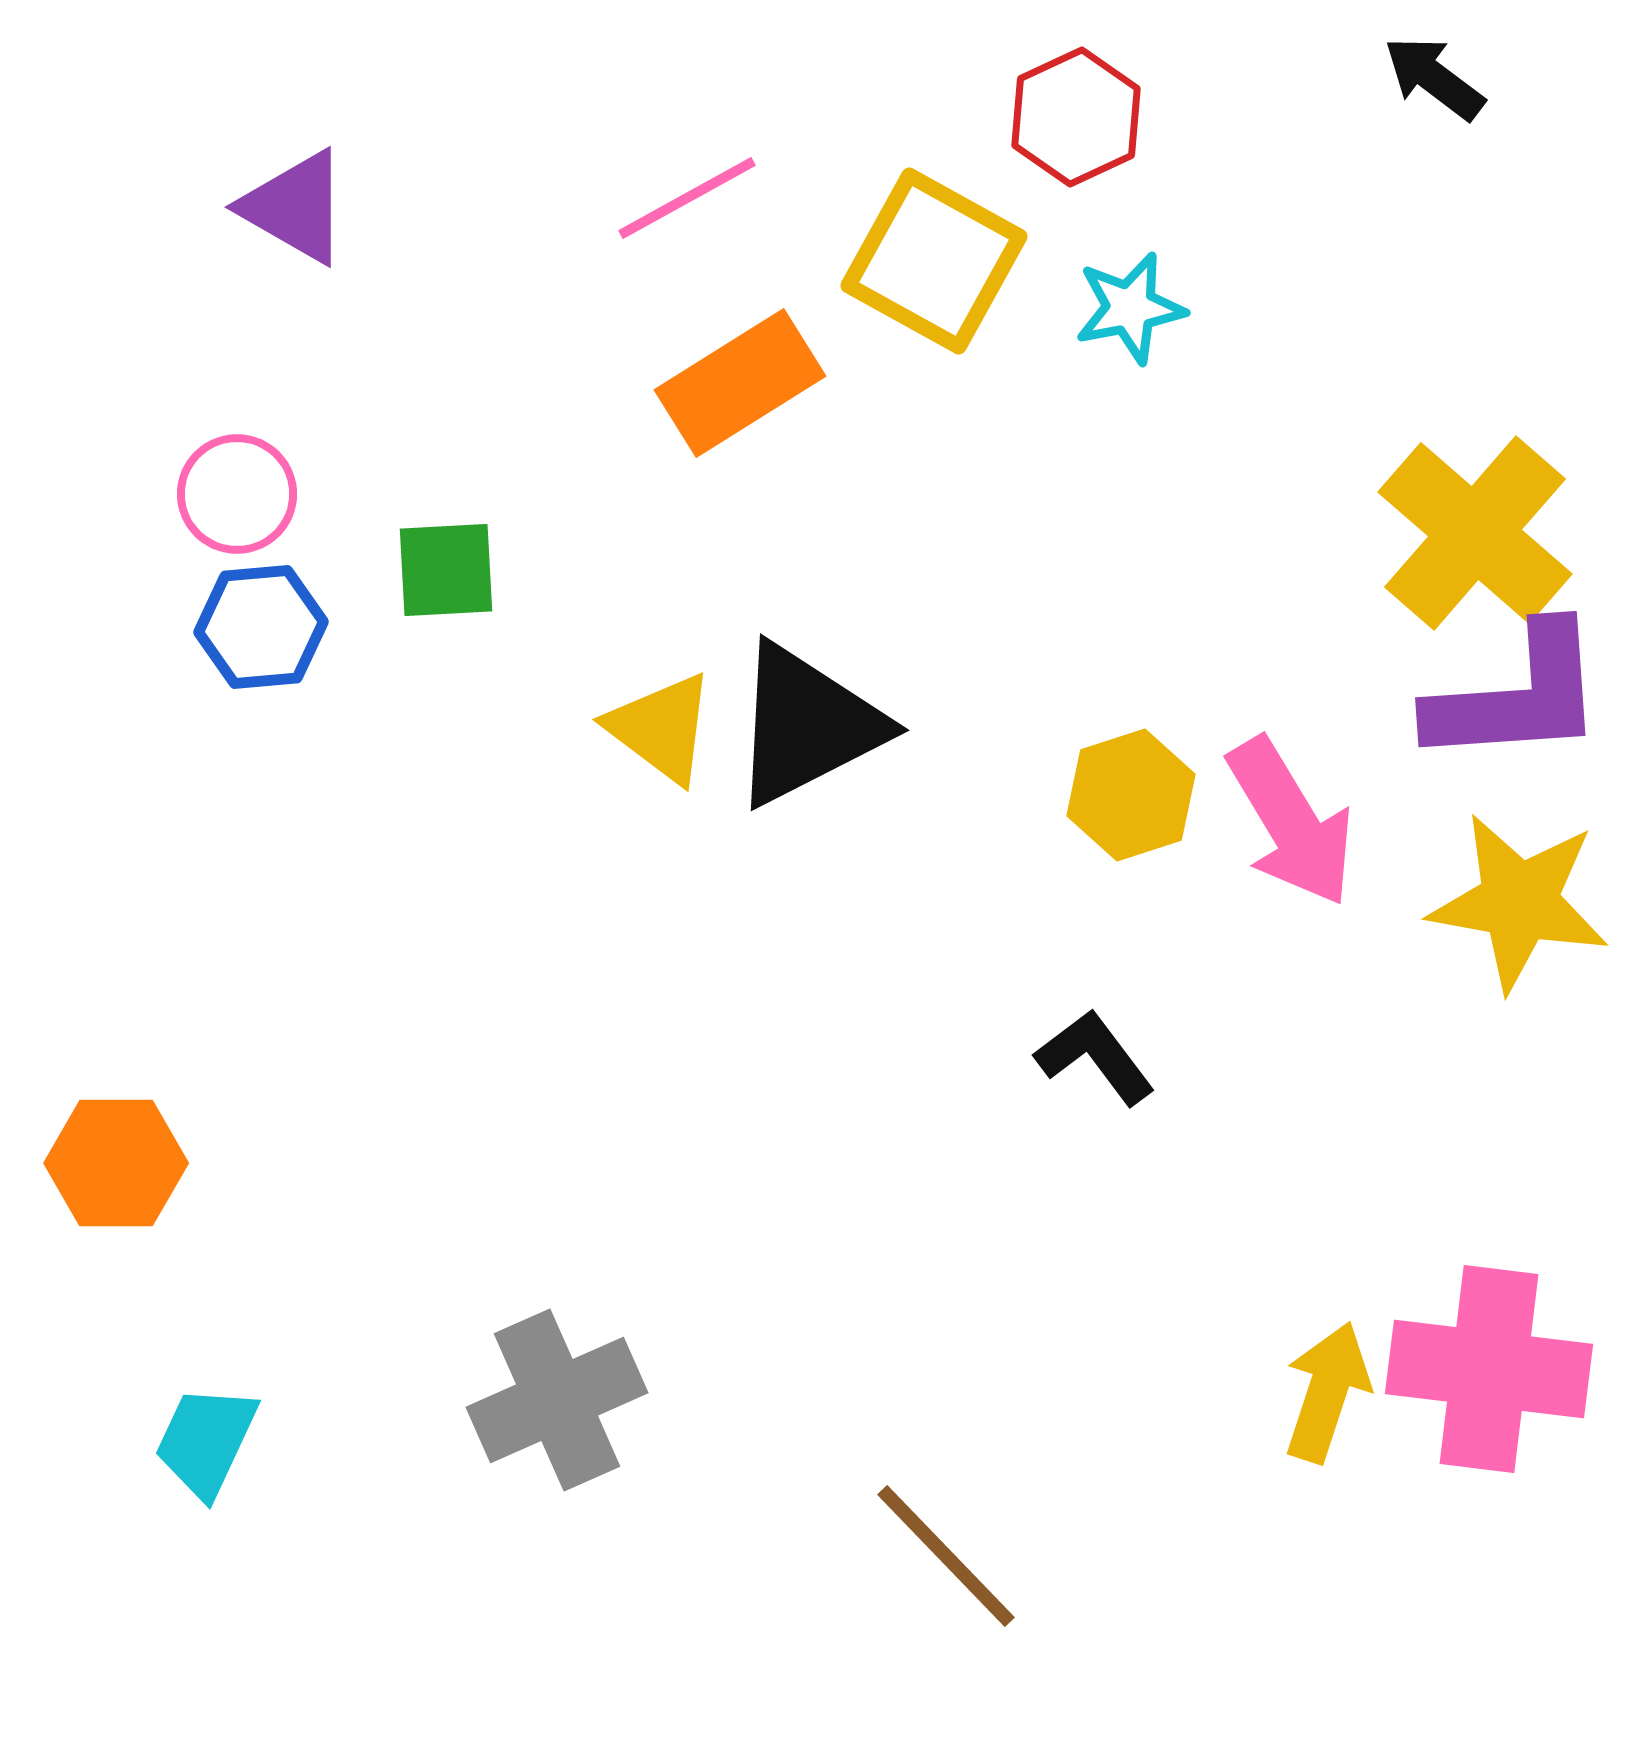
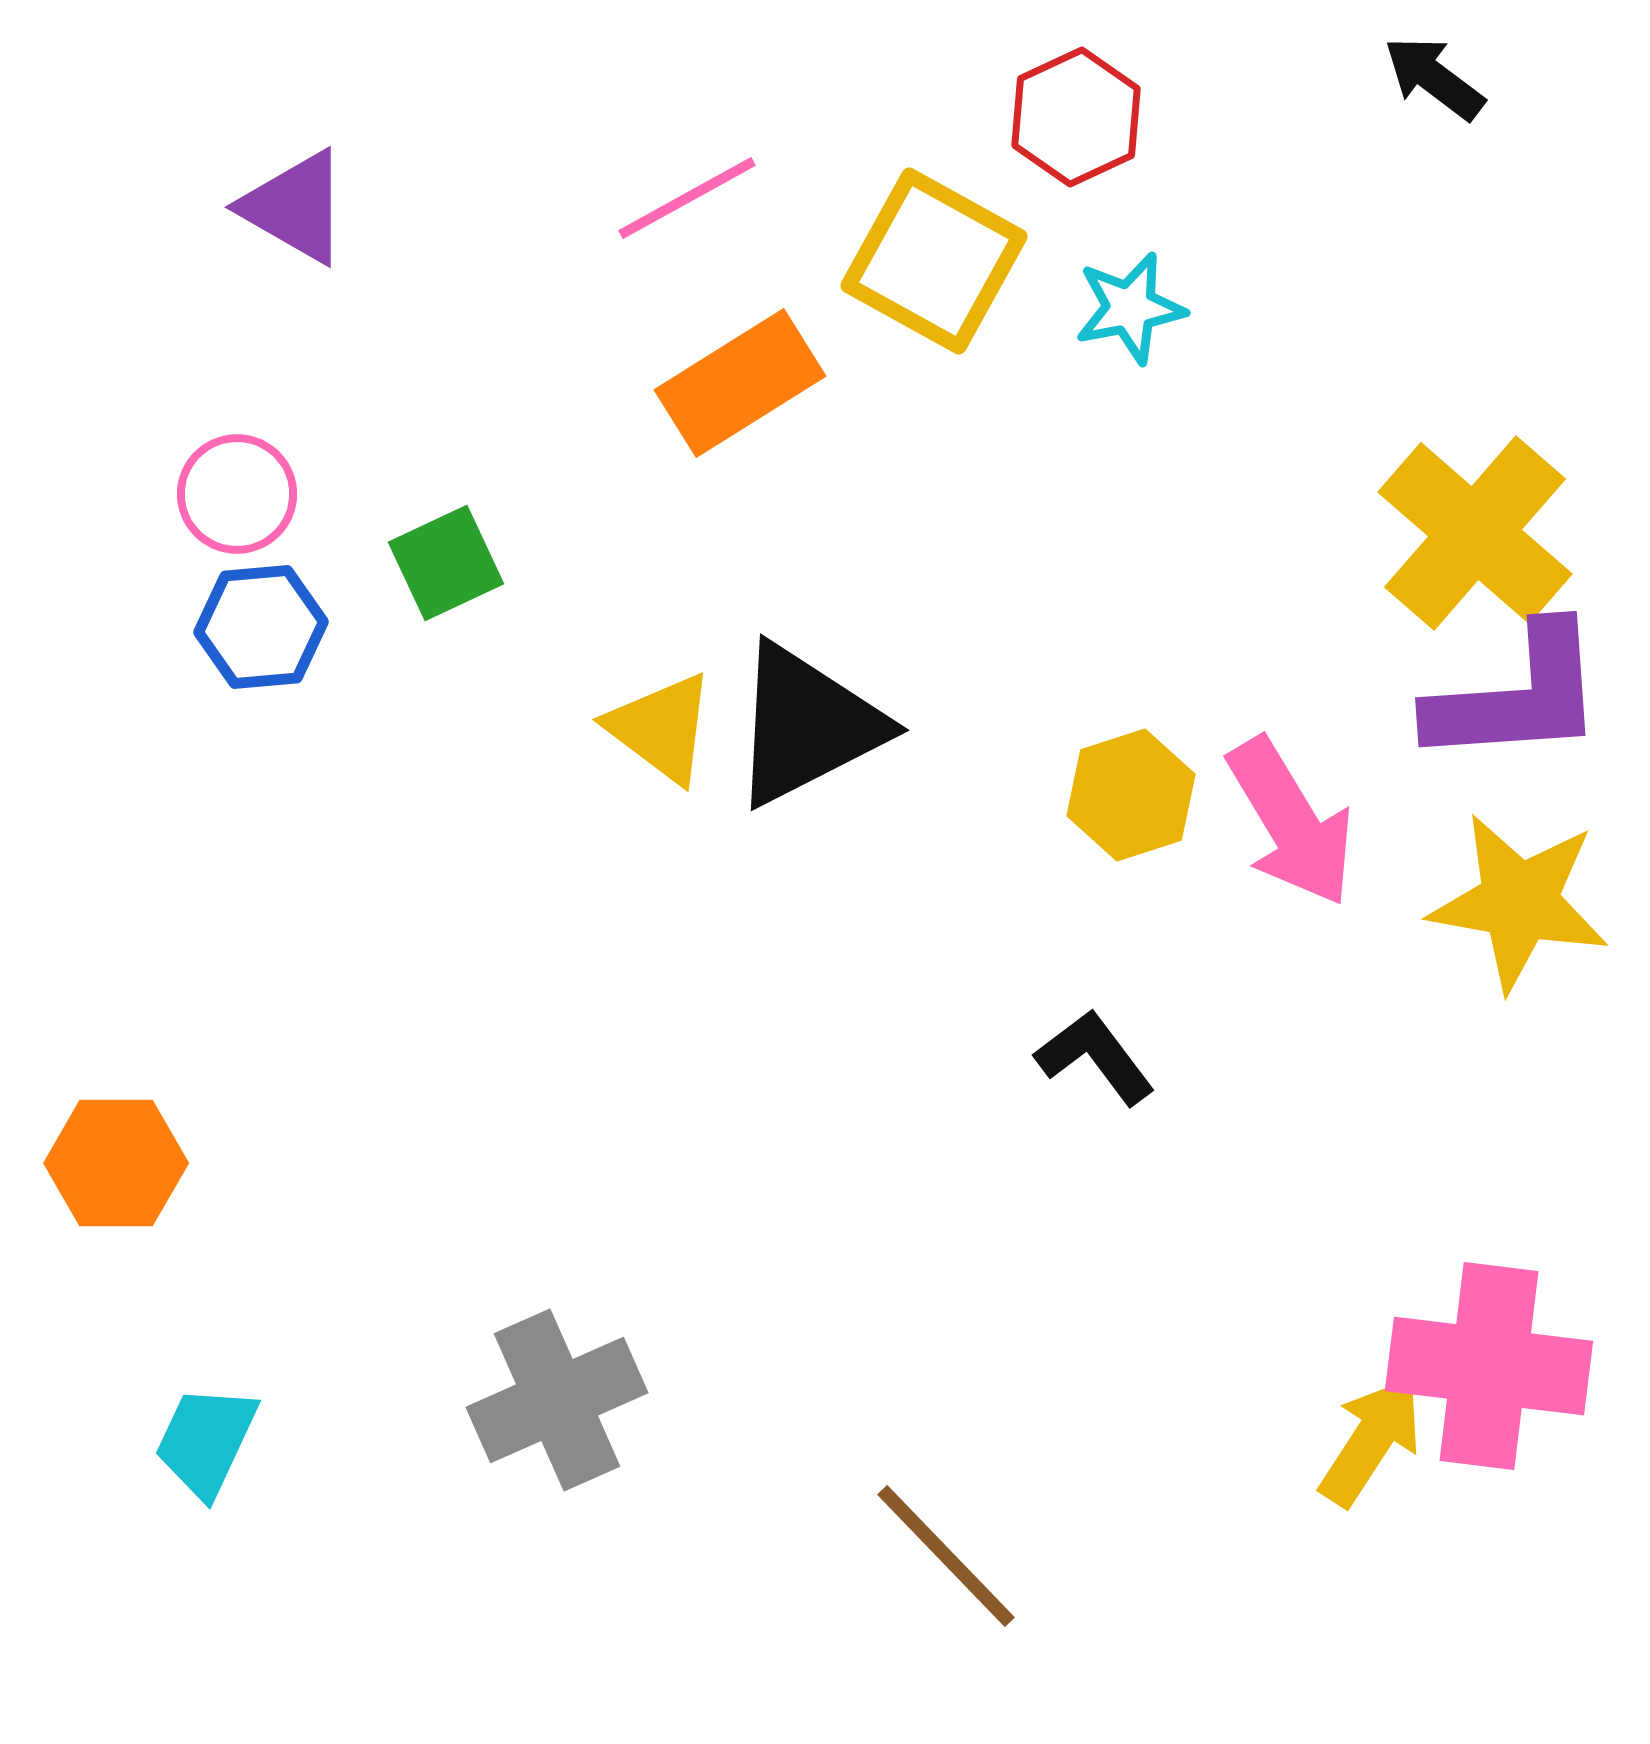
green square: moved 7 px up; rotated 22 degrees counterclockwise
pink cross: moved 3 px up
yellow arrow: moved 44 px right, 49 px down; rotated 15 degrees clockwise
